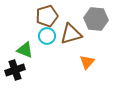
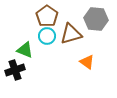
brown pentagon: rotated 20 degrees counterclockwise
orange triangle: rotated 35 degrees counterclockwise
